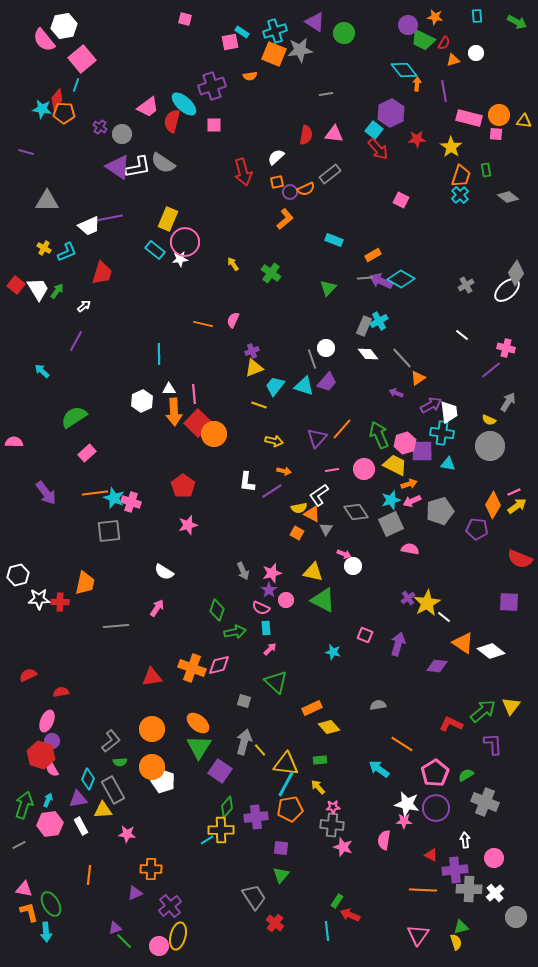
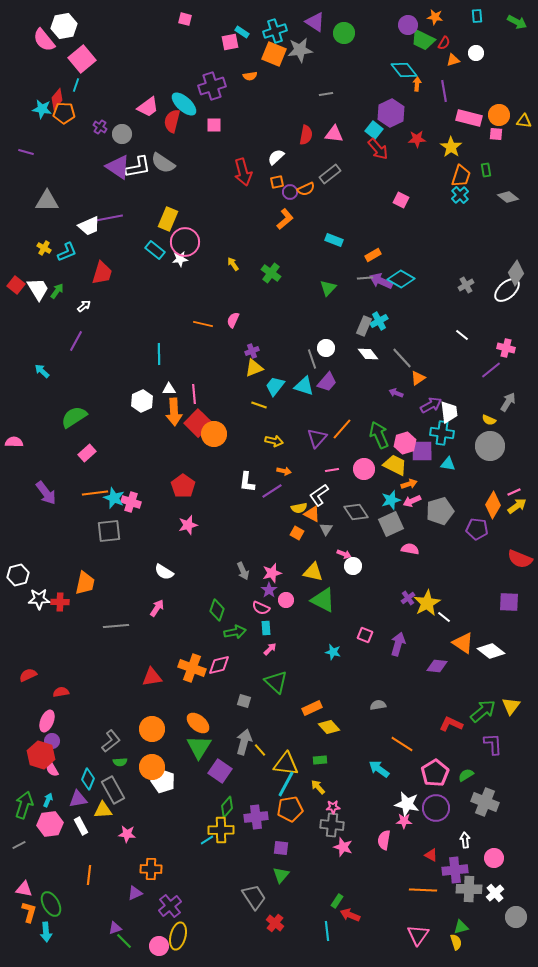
orange L-shape at (29, 912): rotated 30 degrees clockwise
